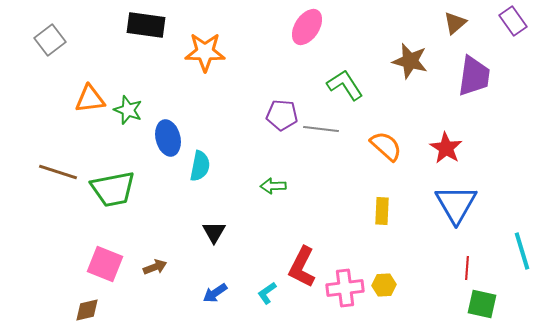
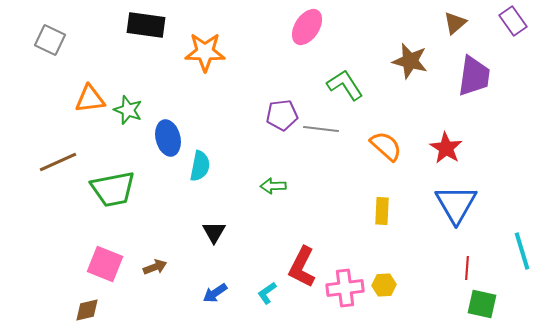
gray square: rotated 28 degrees counterclockwise
purple pentagon: rotated 12 degrees counterclockwise
brown line: moved 10 px up; rotated 42 degrees counterclockwise
